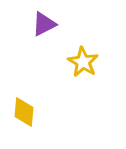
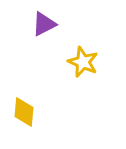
yellow star: rotated 8 degrees counterclockwise
